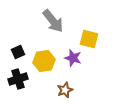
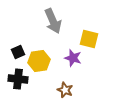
gray arrow: rotated 15 degrees clockwise
yellow hexagon: moved 5 px left
black cross: rotated 24 degrees clockwise
brown star: rotated 28 degrees counterclockwise
